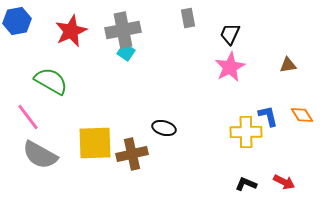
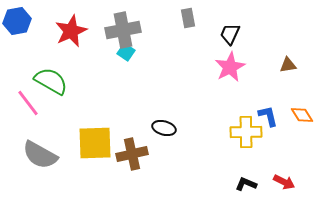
pink line: moved 14 px up
